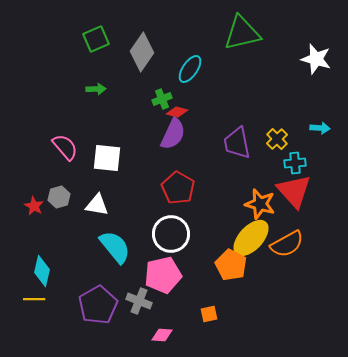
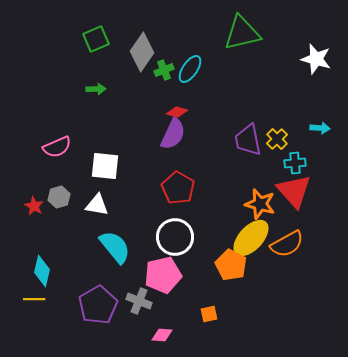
green cross: moved 2 px right, 29 px up
purple trapezoid: moved 11 px right, 3 px up
pink semicircle: moved 8 px left; rotated 108 degrees clockwise
white square: moved 2 px left, 8 px down
white circle: moved 4 px right, 3 px down
